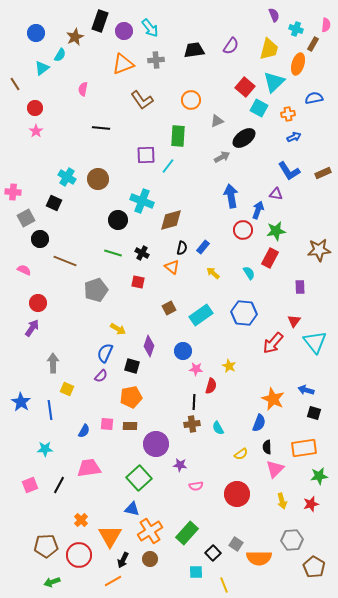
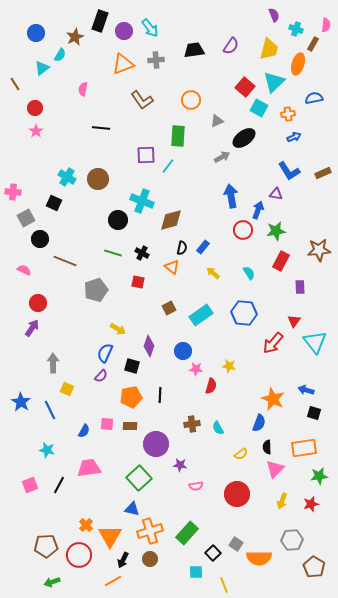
red rectangle at (270, 258): moved 11 px right, 3 px down
yellow star at (229, 366): rotated 16 degrees counterclockwise
black line at (194, 402): moved 34 px left, 7 px up
blue line at (50, 410): rotated 18 degrees counterclockwise
cyan star at (45, 449): moved 2 px right, 1 px down; rotated 14 degrees clockwise
yellow arrow at (282, 501): rotated 35 degrees clockwise
orange cross at (81, 520): moved 5 px right, 5 px down
orange cross at (150, 531): rotated 15 degrees clockwise
